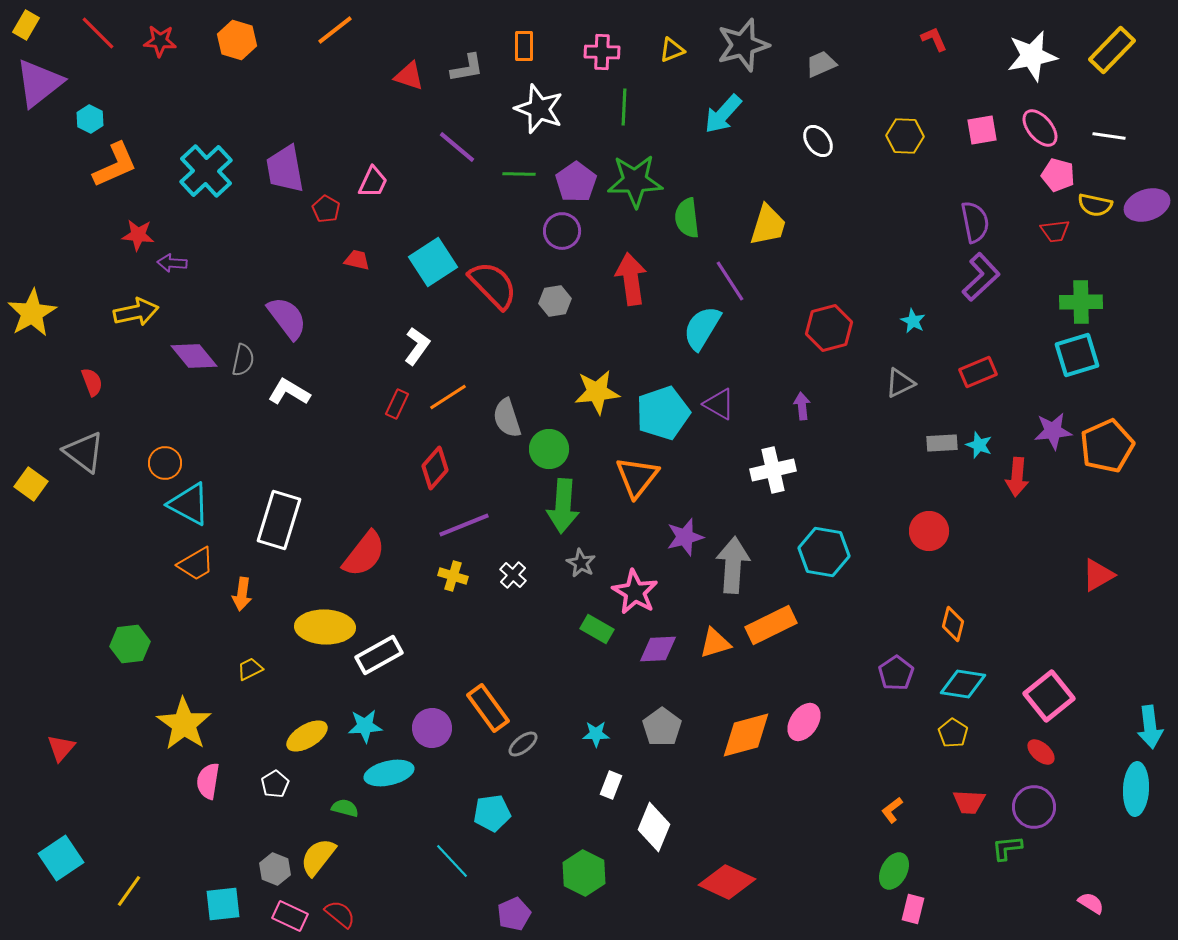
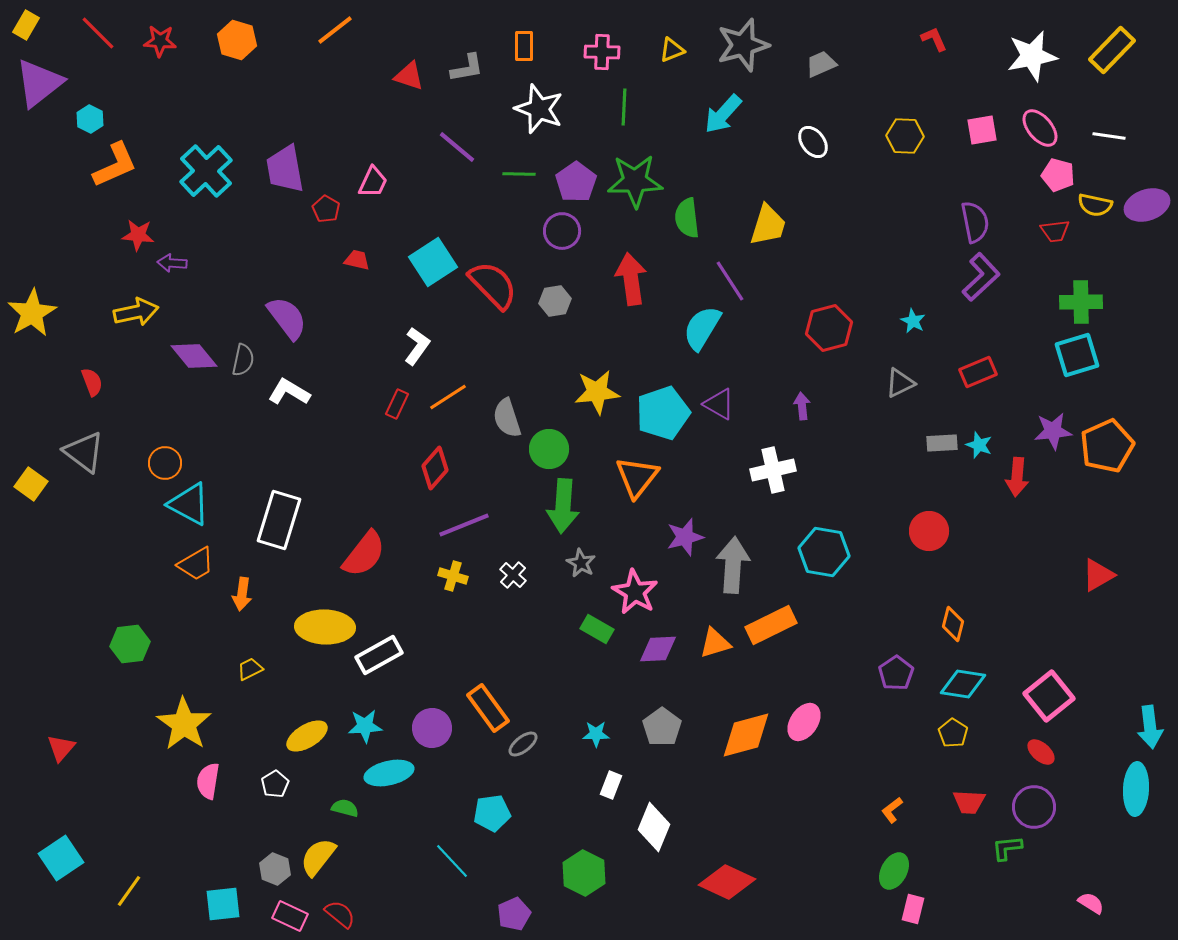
white ellipse at (818, 141): moved 5 px left, 1 px down
